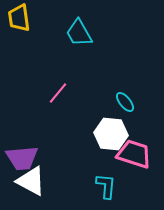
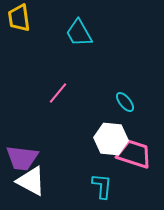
white hexagon: moved 5 px down
purple trapezoid: rotated 12 degrees clockwise
cyan L-shape: moved 4 px left
